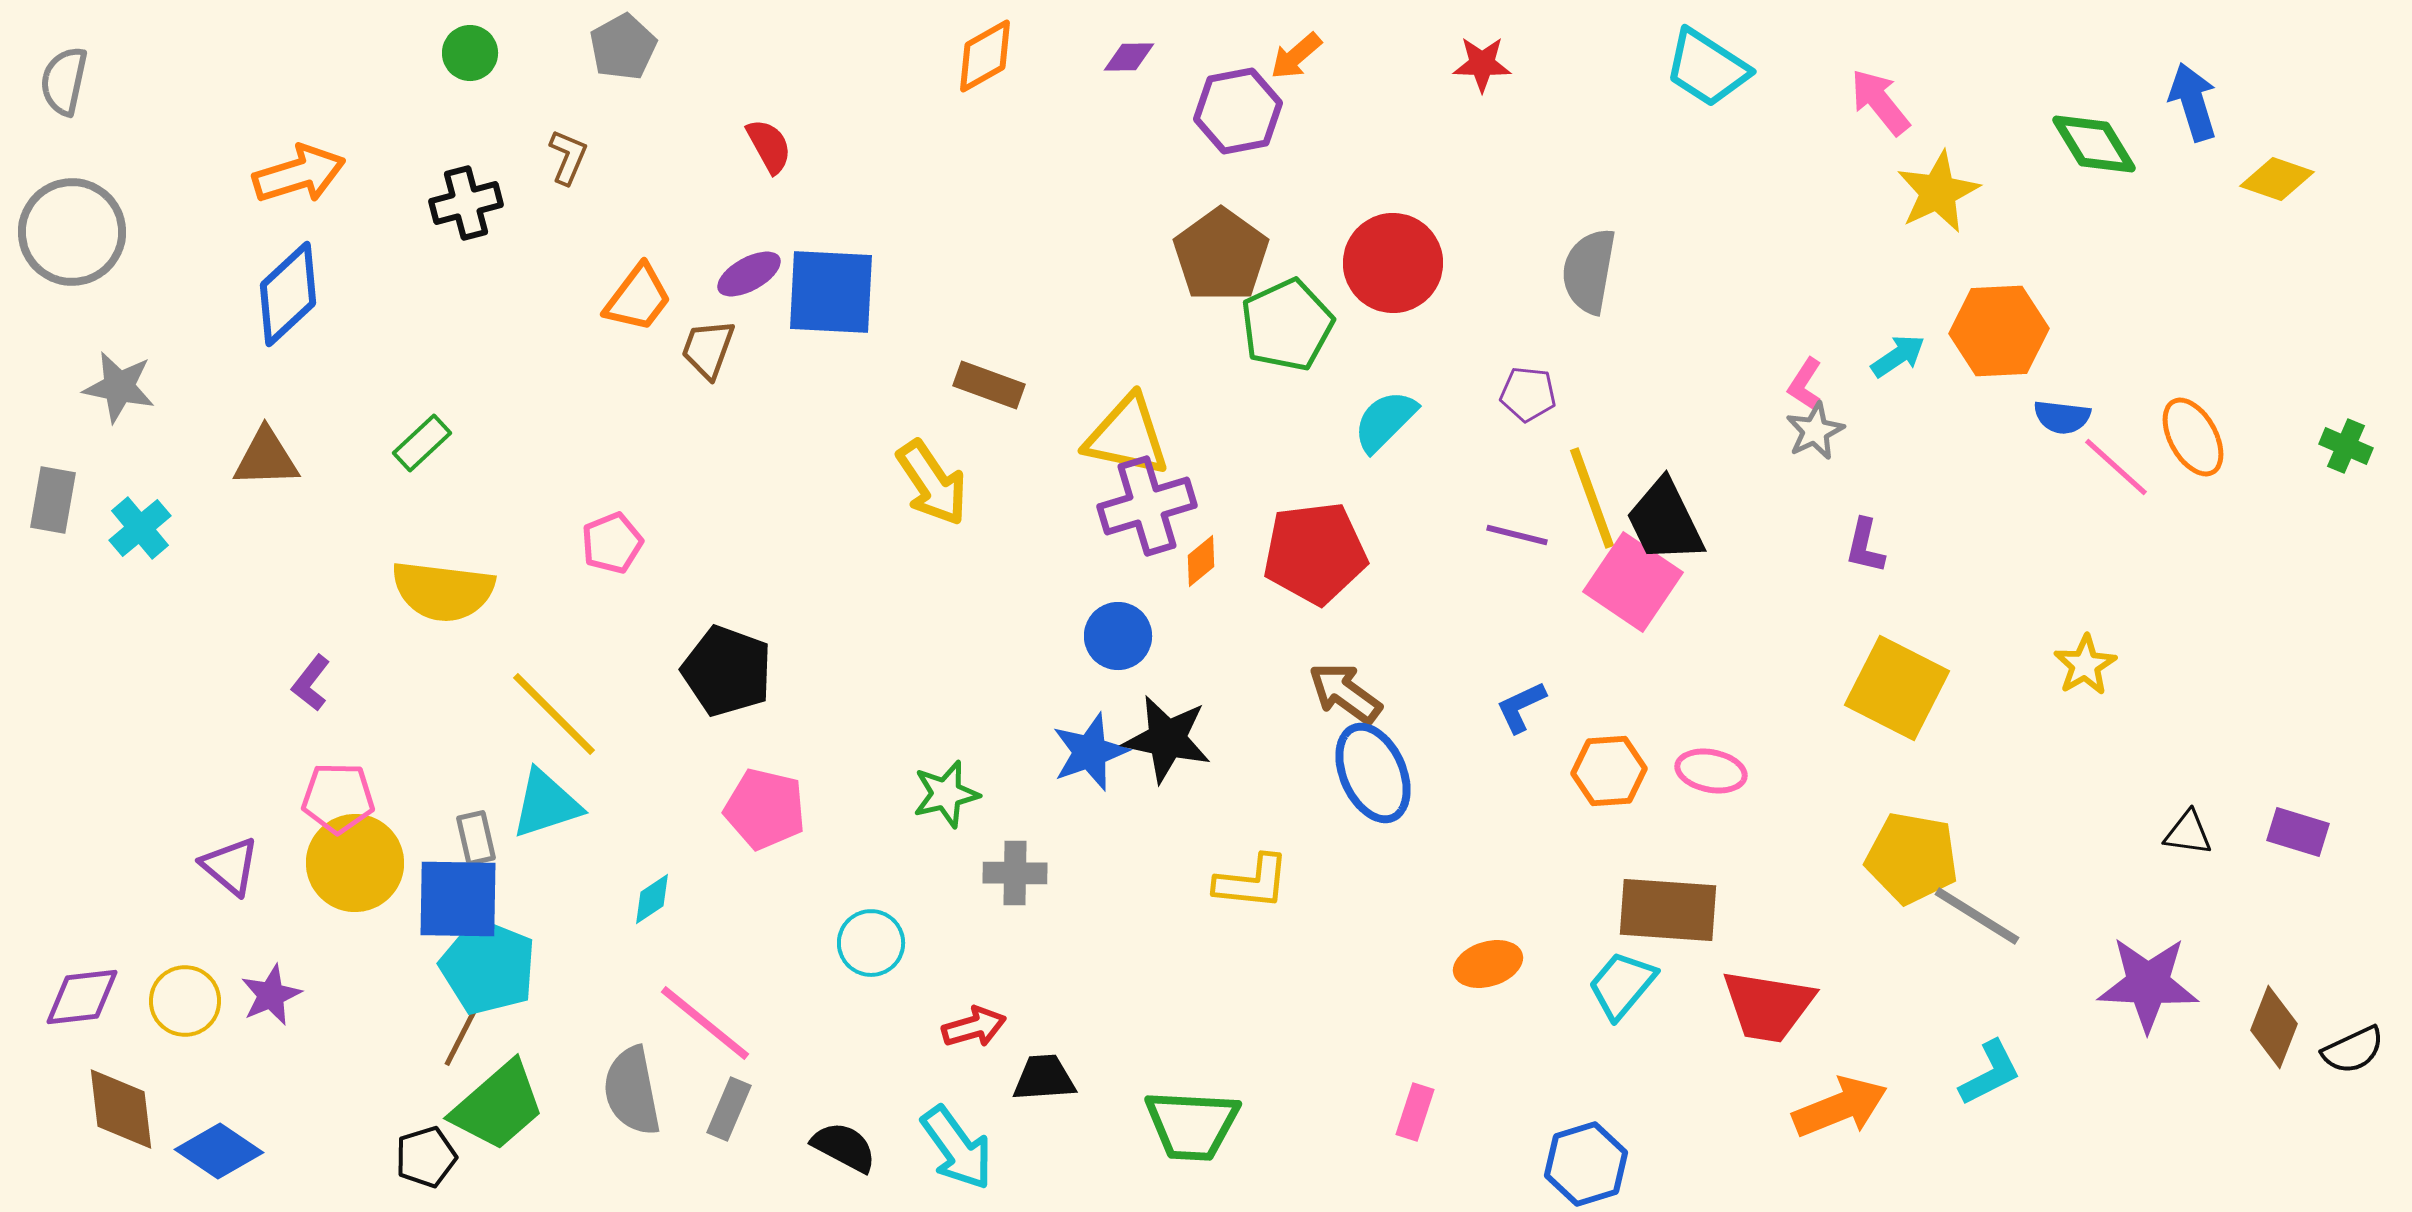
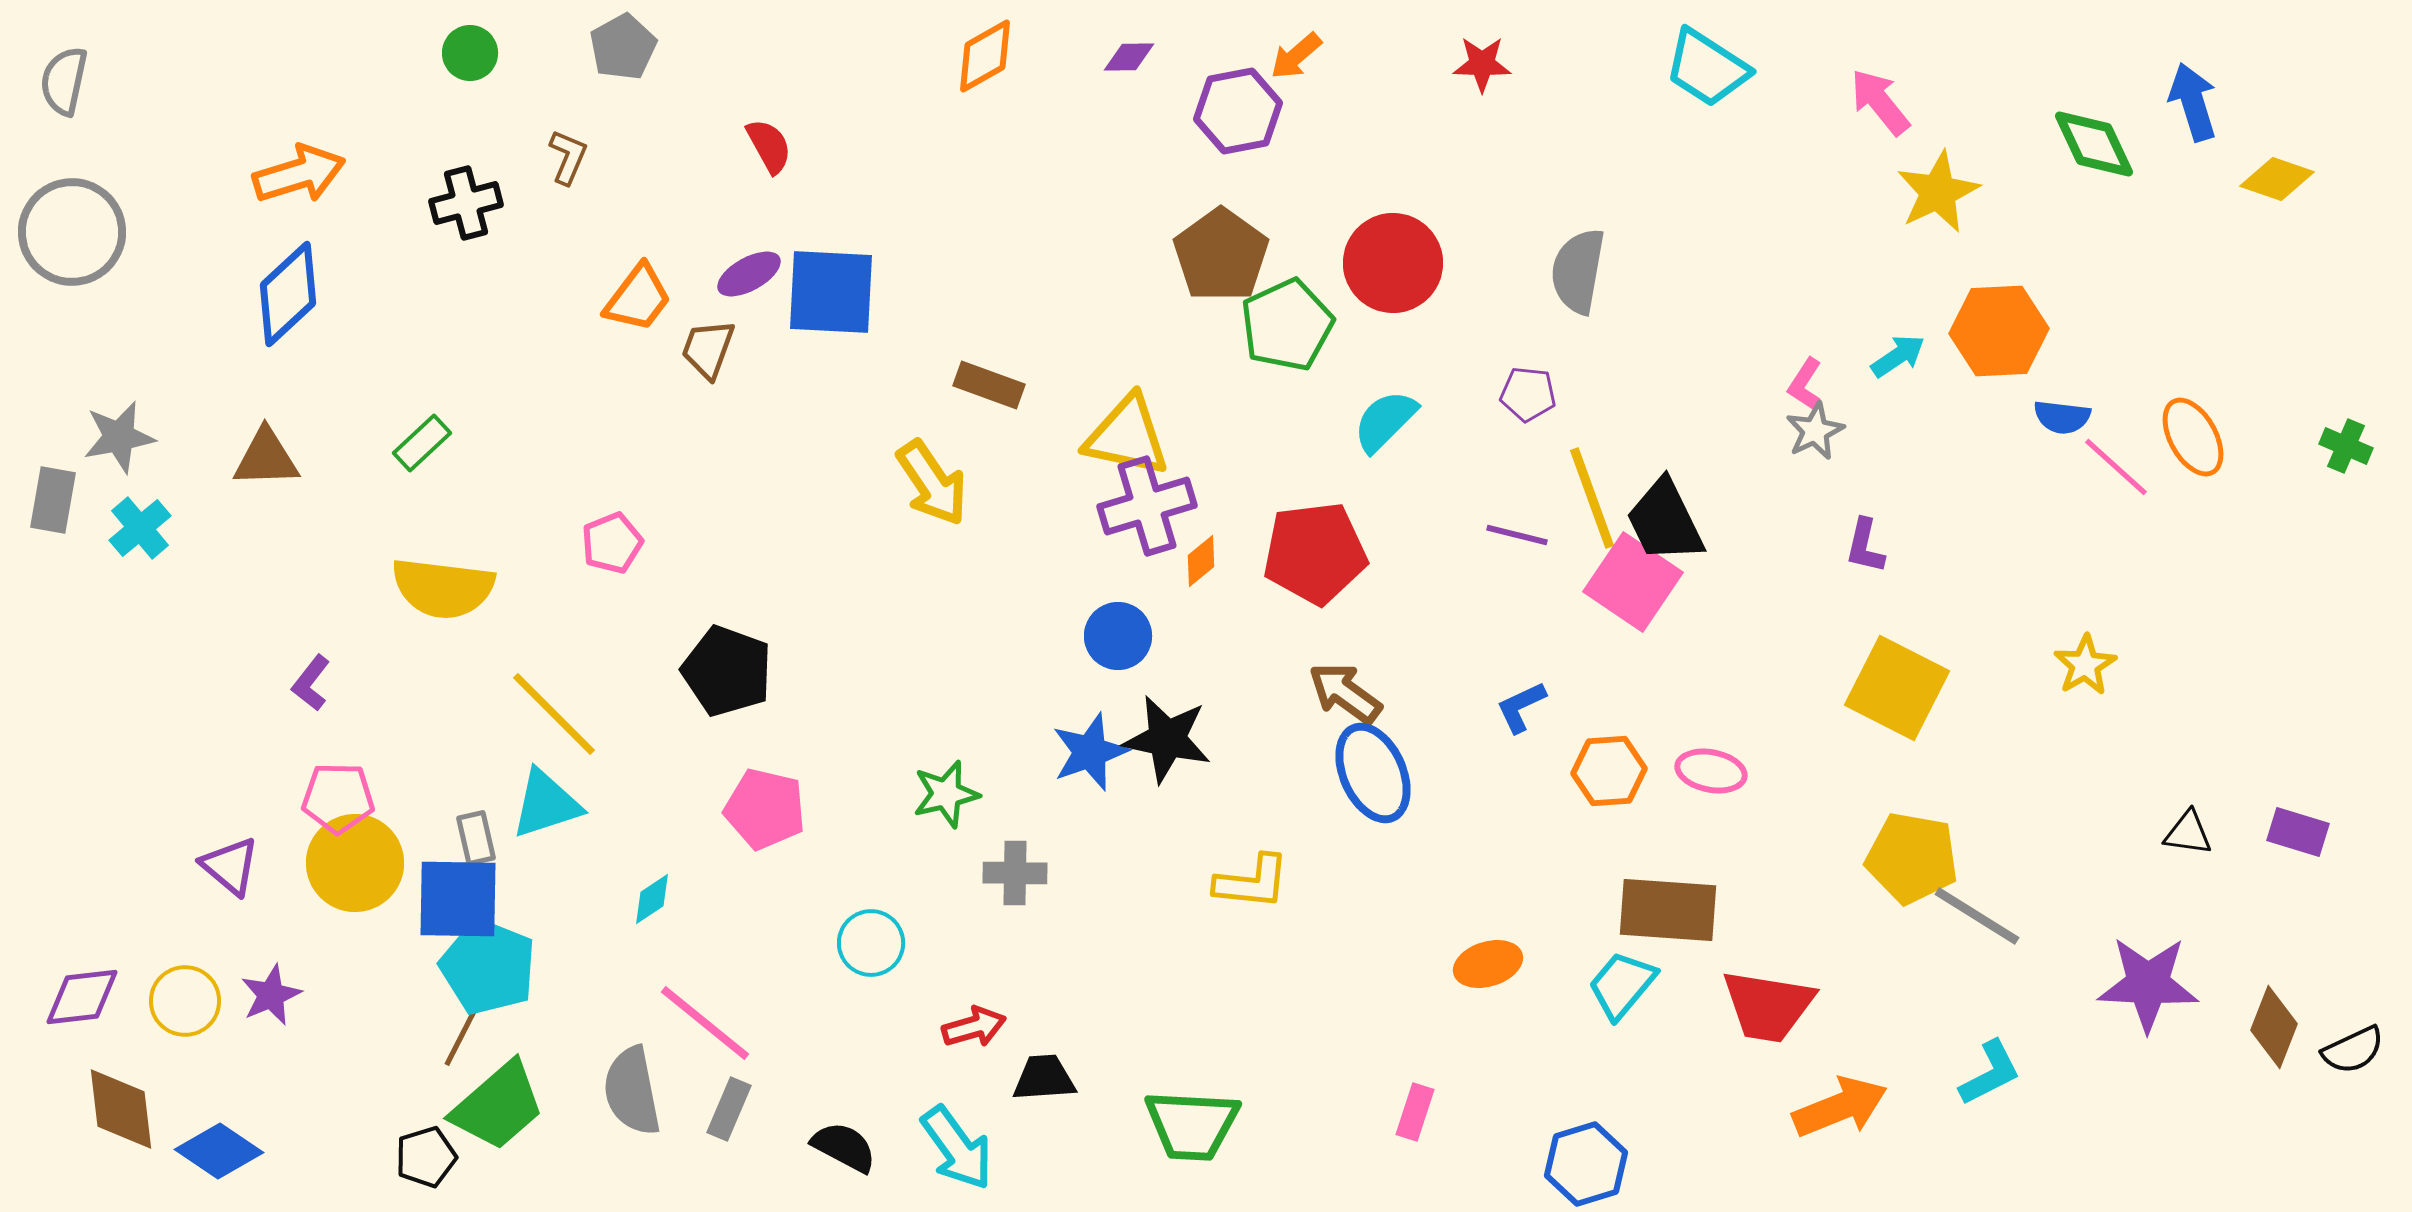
green diamond at (2094, 144): rotated 6 degrees clockwise
gray semicircle at (1589, 271): moved 11 px left
gray star at (119, 387): moved 50 px down; rotated 22 degrees counterclockwise
yellow semicircle at (443, 591): moved 3 px up
